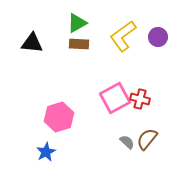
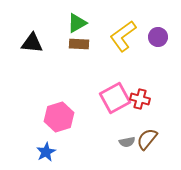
gray semicircle: rotated 126 degrees clockwise
